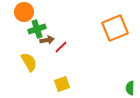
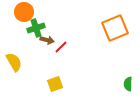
green cross: moved 1 px left, 1 px up
brown arrow: rotated 24 degrees clockwise
yellow semicircle: moved 15 px left
yellow square: moved 7 px left
green semicircle: moved 2 px left, 4 px up
